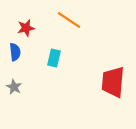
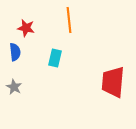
orange line: rotated 50 degrees clockwise
red star: rotated 24 degrees clockwise
cyan rectangle: moved 1 px right
